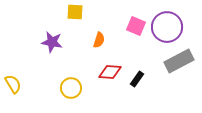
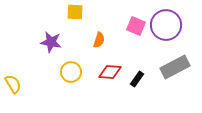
purple circle: moved 1 px left, 2 px up
purple star: moved 1 px left
gray rectangle: moved 4 px left, 6 px down
yellow circle: moved 16 px up
